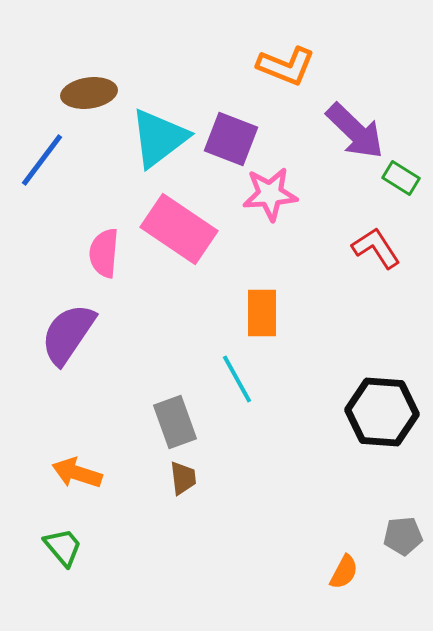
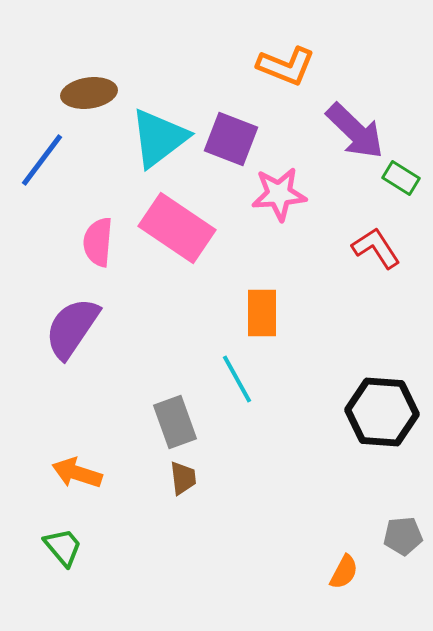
pink star: moved 9 px right
pink rectangle: moved 2 px left, 1 px up
pink semicircle: moved 6 px left, 11 px up
purple semicircle: moved 4 px right, 6 px up
